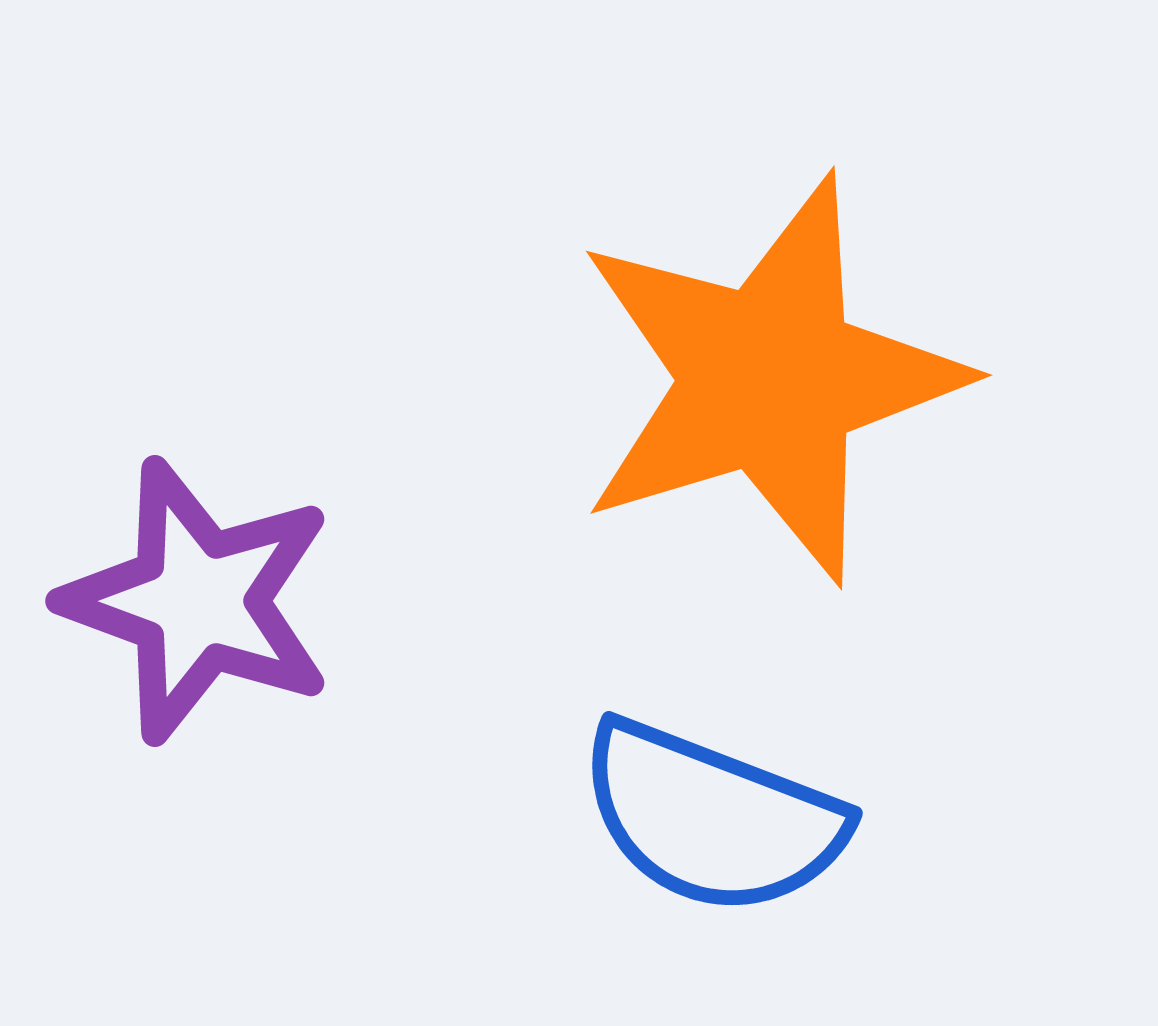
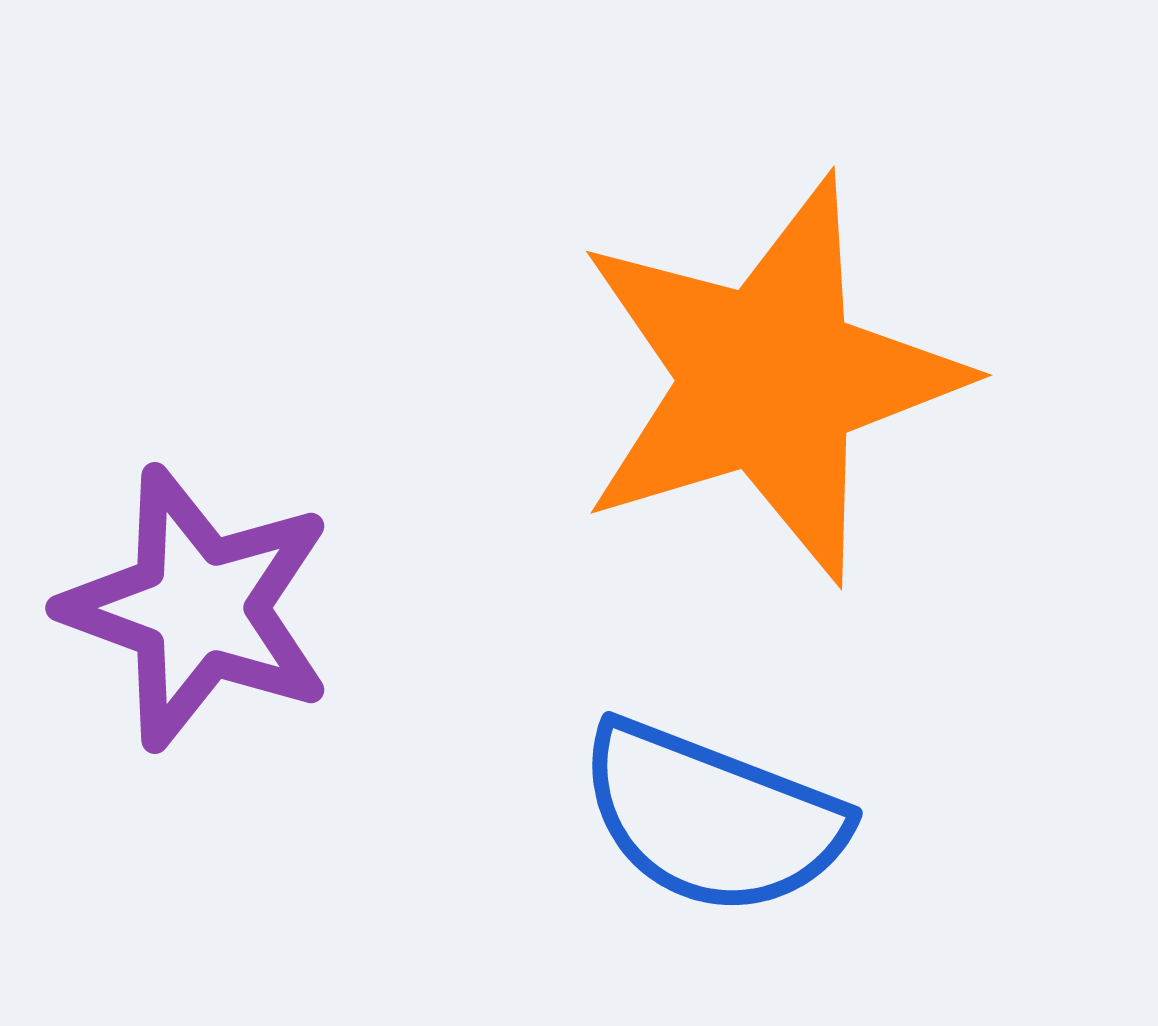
purple star: moved 7 px down
